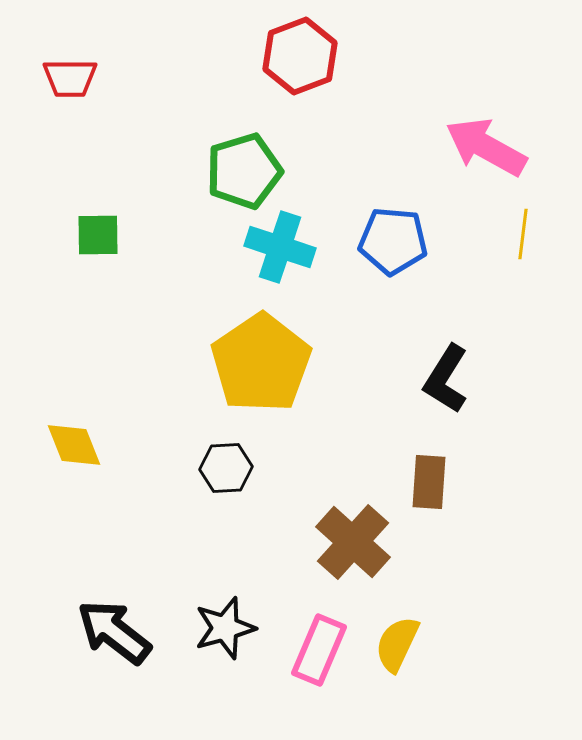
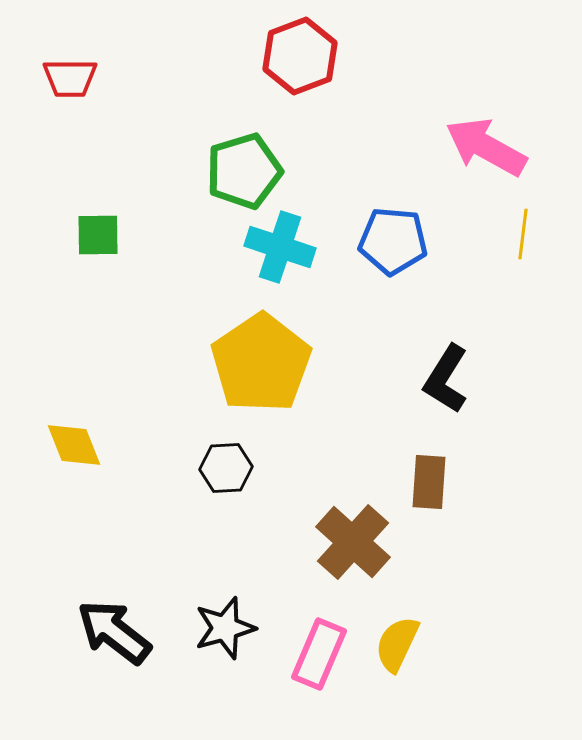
pink rectangle: moved 4 px down
